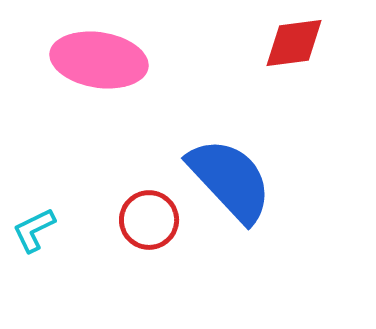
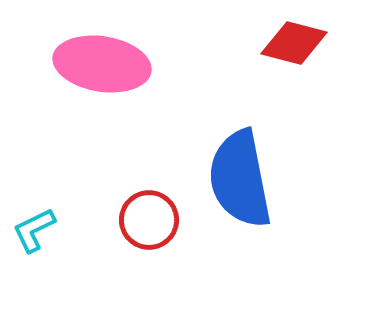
red diamond: rotated 22 degrees clockwise
pink ellipse: moved 3 px right, 4 px down
blue semicircle: moved 10 px right, 1 px up; rotated 148 degrees counterclockwise
